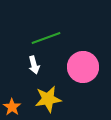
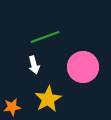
green line: moved 1 px left, 1 px up
yellow star: rotated 20 degrees counterclockwise
orange star: rotated 30 degrees clockwise
